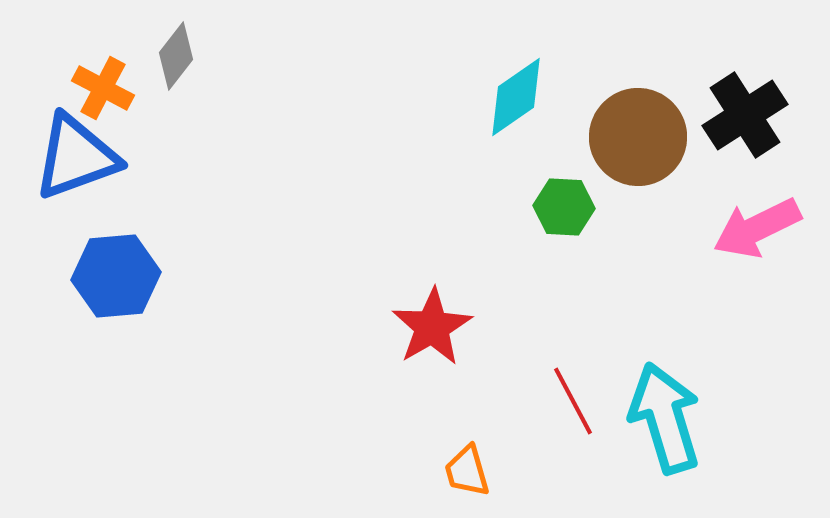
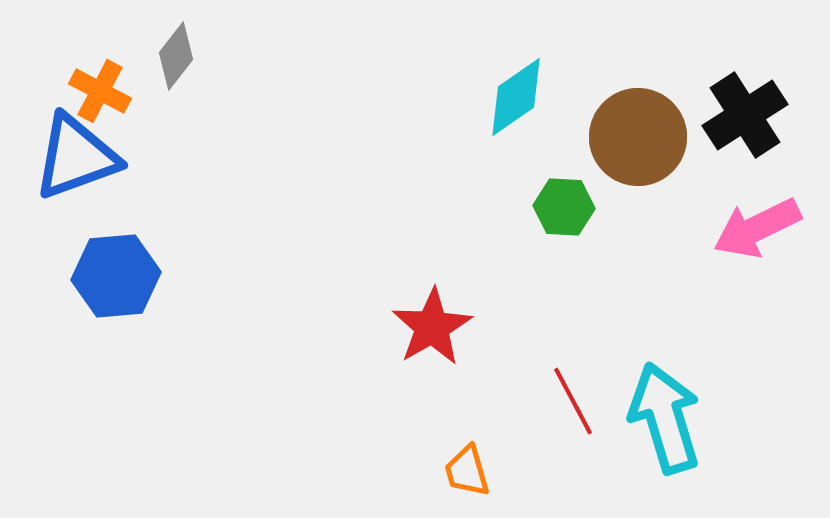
orange cross: moved 3 px left, 3 px down
